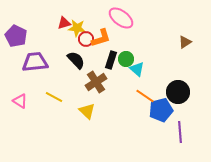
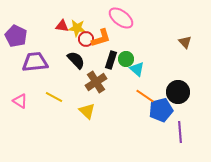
red triangle: moved 2 px left, 3 px down; rotated 24 degrees clockwise
brown triangle: rotated 40 degrees counterclockwise
